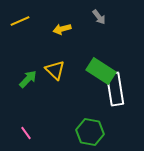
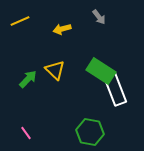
white rectangle: rotated 12 degrees counterclockwise
